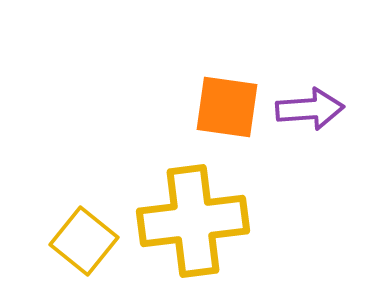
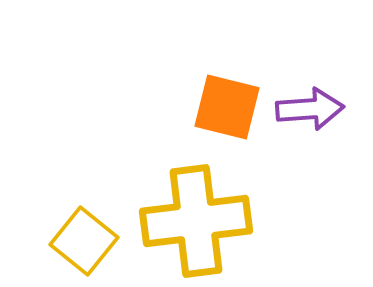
orange square: rotated 6 degrees clockwise
yellow cross: moved 3 px right
